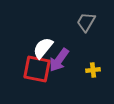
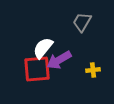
gray trapezoid: moved 4 px left
purple arrow: rotated 25 degrees clockwise
red square: rotated 16 degrees counterclockwise
